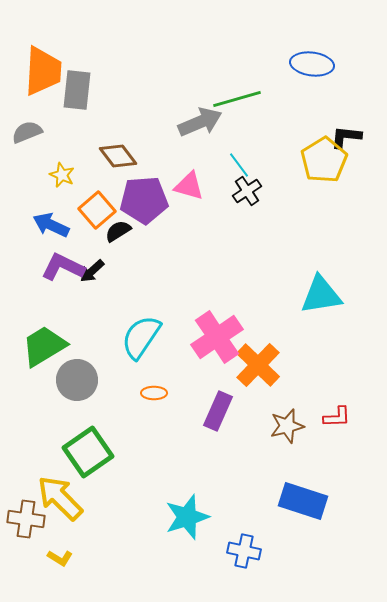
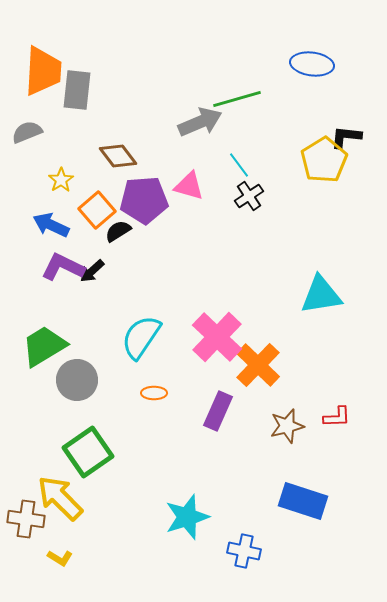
yellow star: moved 1 px left, 5 px down; rotated 15 degrees clockwise
black cross: moved 2 px right, 5 px down
pink cross: rotated 12 degrees counterclockwise
